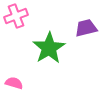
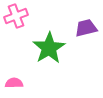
pink semicircle: rotated 18 degrees counterclockwise
